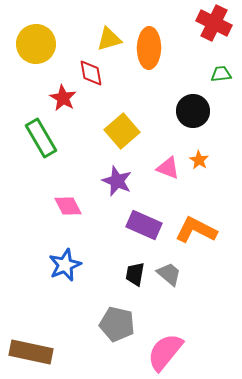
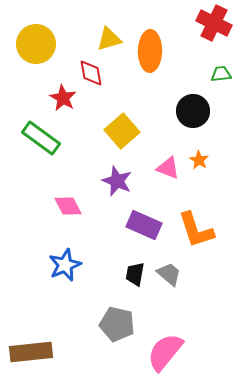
orange ellipse: moved 1 px right, 3 px down
green rectangle: rotated 24 degrees counterclockwise
orange L-shape: rotated 135 degrees counterclockwise
brown rectangle: rotated 18 degrees counterclockwise
